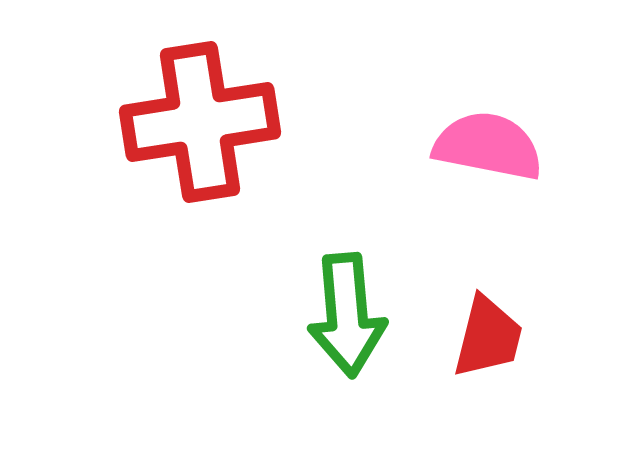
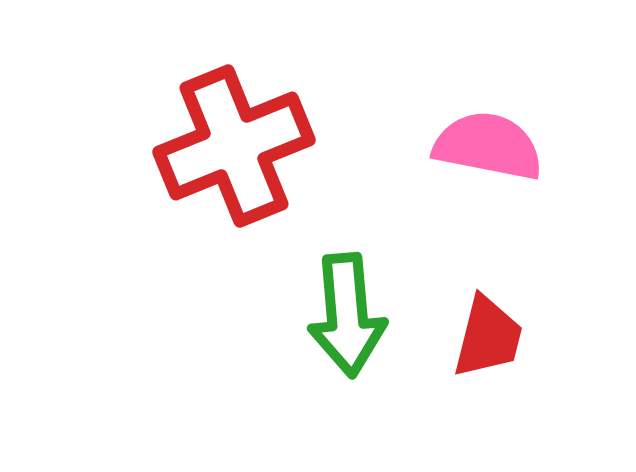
red cross: moved 34 px right, 24 px down; rotated 13 degrees counterclockwise
